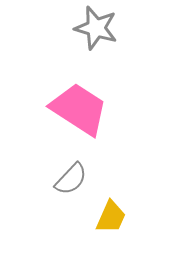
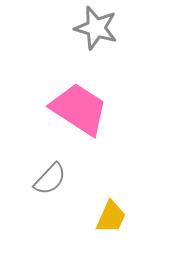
gray semicircle: moved 21 px left
